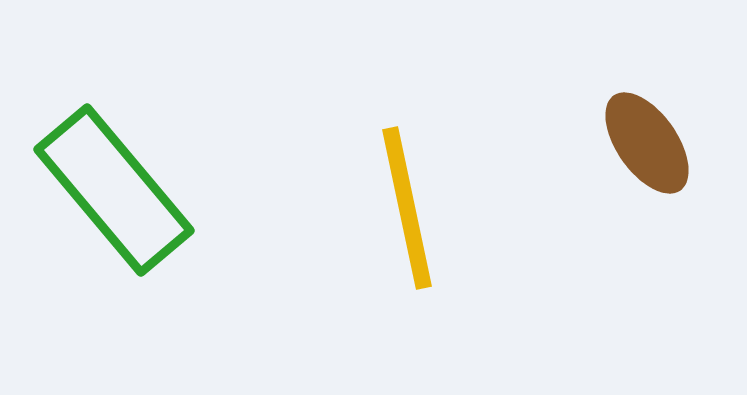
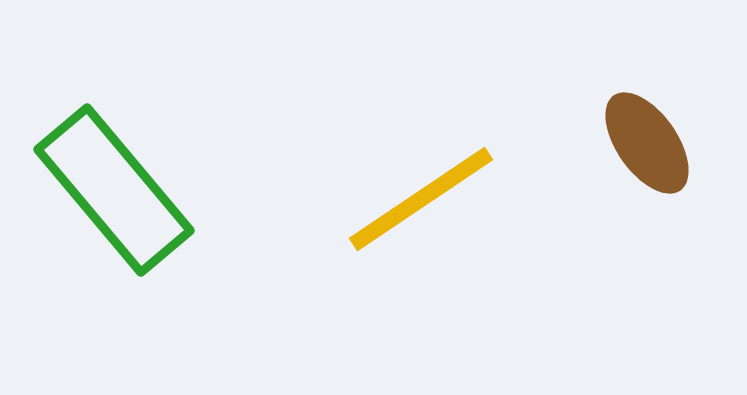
yellow line: moved 14 px right, 9 px up; rotated 68 degrees clockwise
